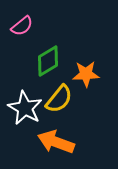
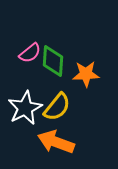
pink semicircle: moved 8 px right, 27 px down
green diamond: moved 5 px right; rotated 56 degrees counterclockwise
yellow semicircle: moved 2 px left, 8 px down
white star: rotated 16 degrees clockwise
